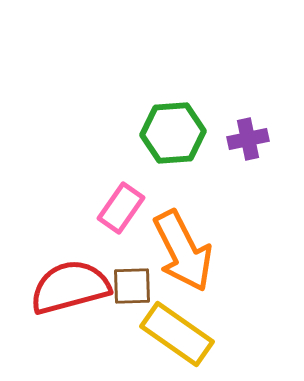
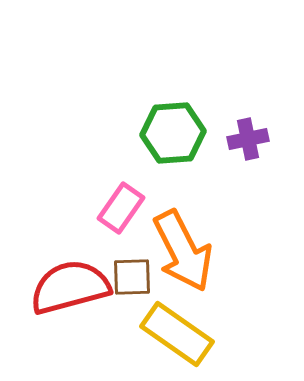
brown square: moved 9 px up
